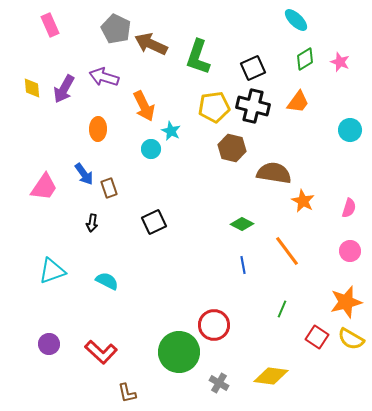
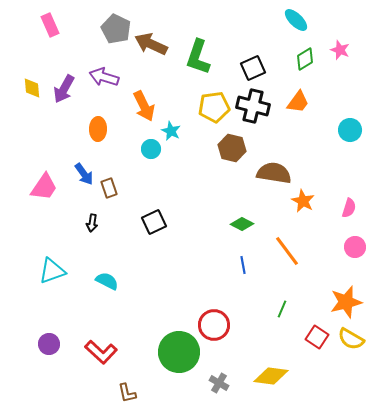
pink star at (340, 62): moved 12 px up
pink circle at (350, 251): moved 5 px right, 4 px up
